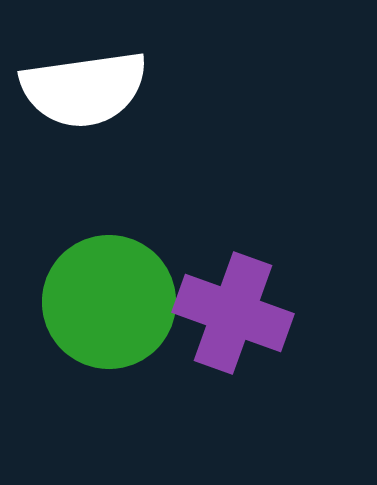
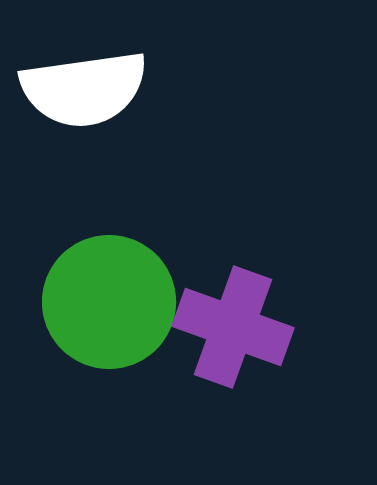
purple cross: moved 14 px down
